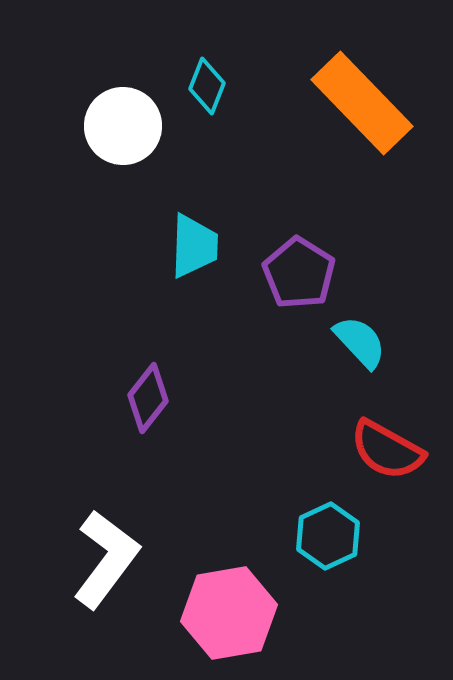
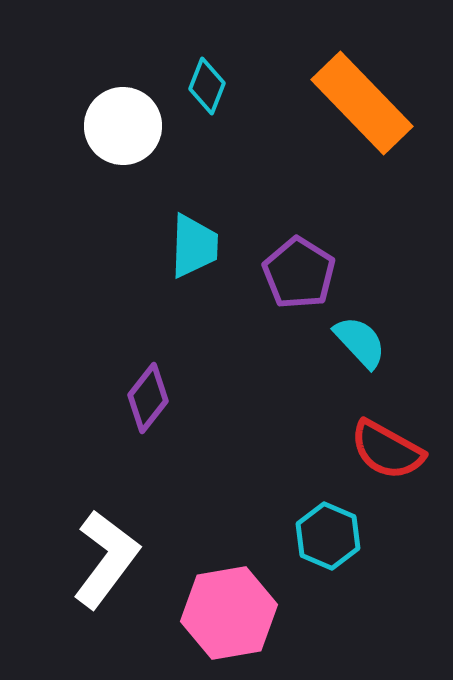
cyan hexagon: rotated 12 degrees counterclockwise
